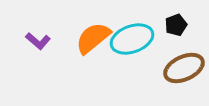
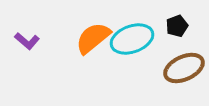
black pentagon: moved 1 px right, 1 px down
purple L-shape: moved 11 px left
